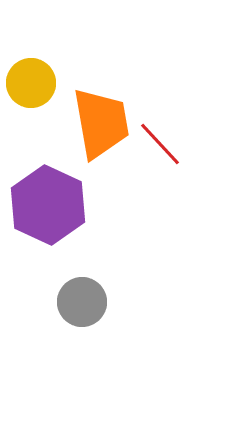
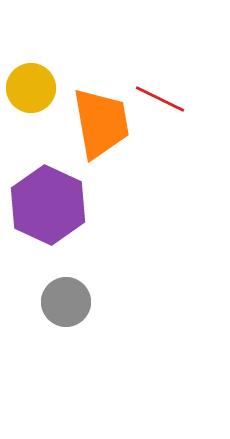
yellow circle: moved 5 px down
red line: moved 45 px up; rotated 21 degrees counterclockwise
gray circle: moved 16 px left
